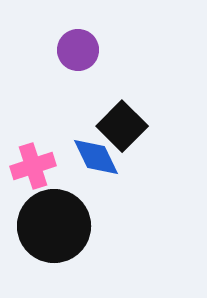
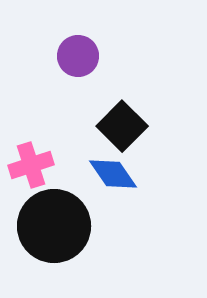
purple circle: moved 6 px down
blue diamond: moved 17 px right, 17 px down; rotated 9 degrees counterclockwise
pink cross: moved 2 px left, 1 px up
